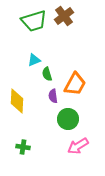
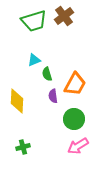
green circle: moved 6 px right
green cross: rotated 24 degrees counterclockwise
